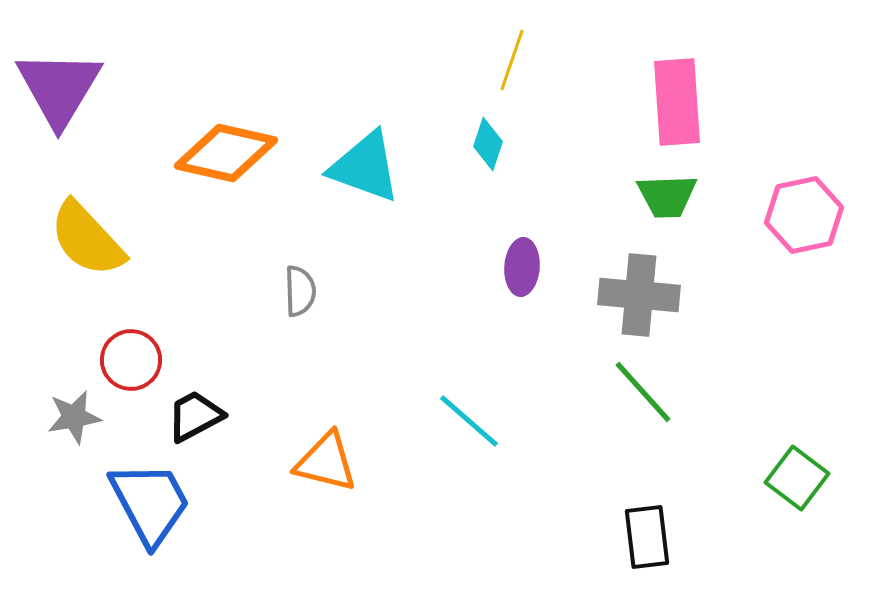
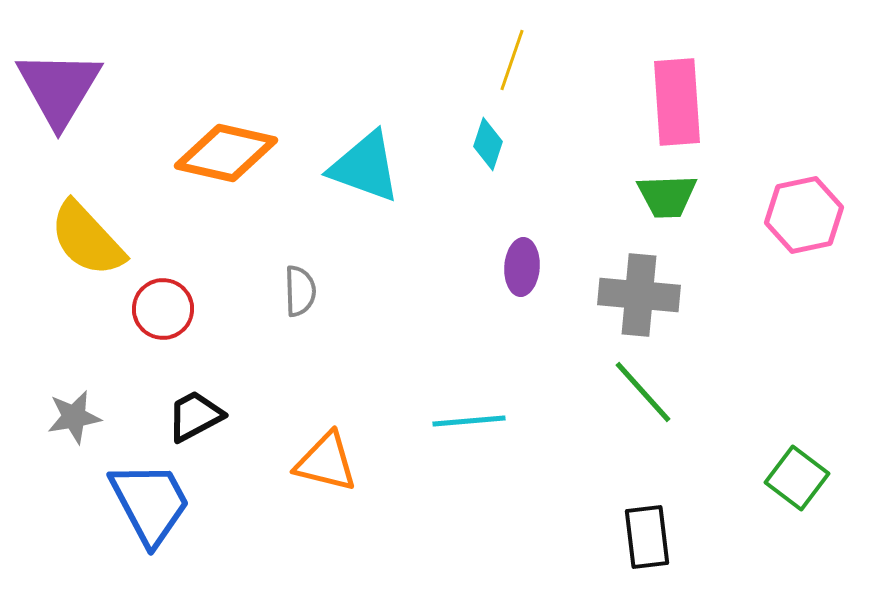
red circle: moved 32 px right, 51 px up
cyan line: rotated 46 degrees counterclockwise
